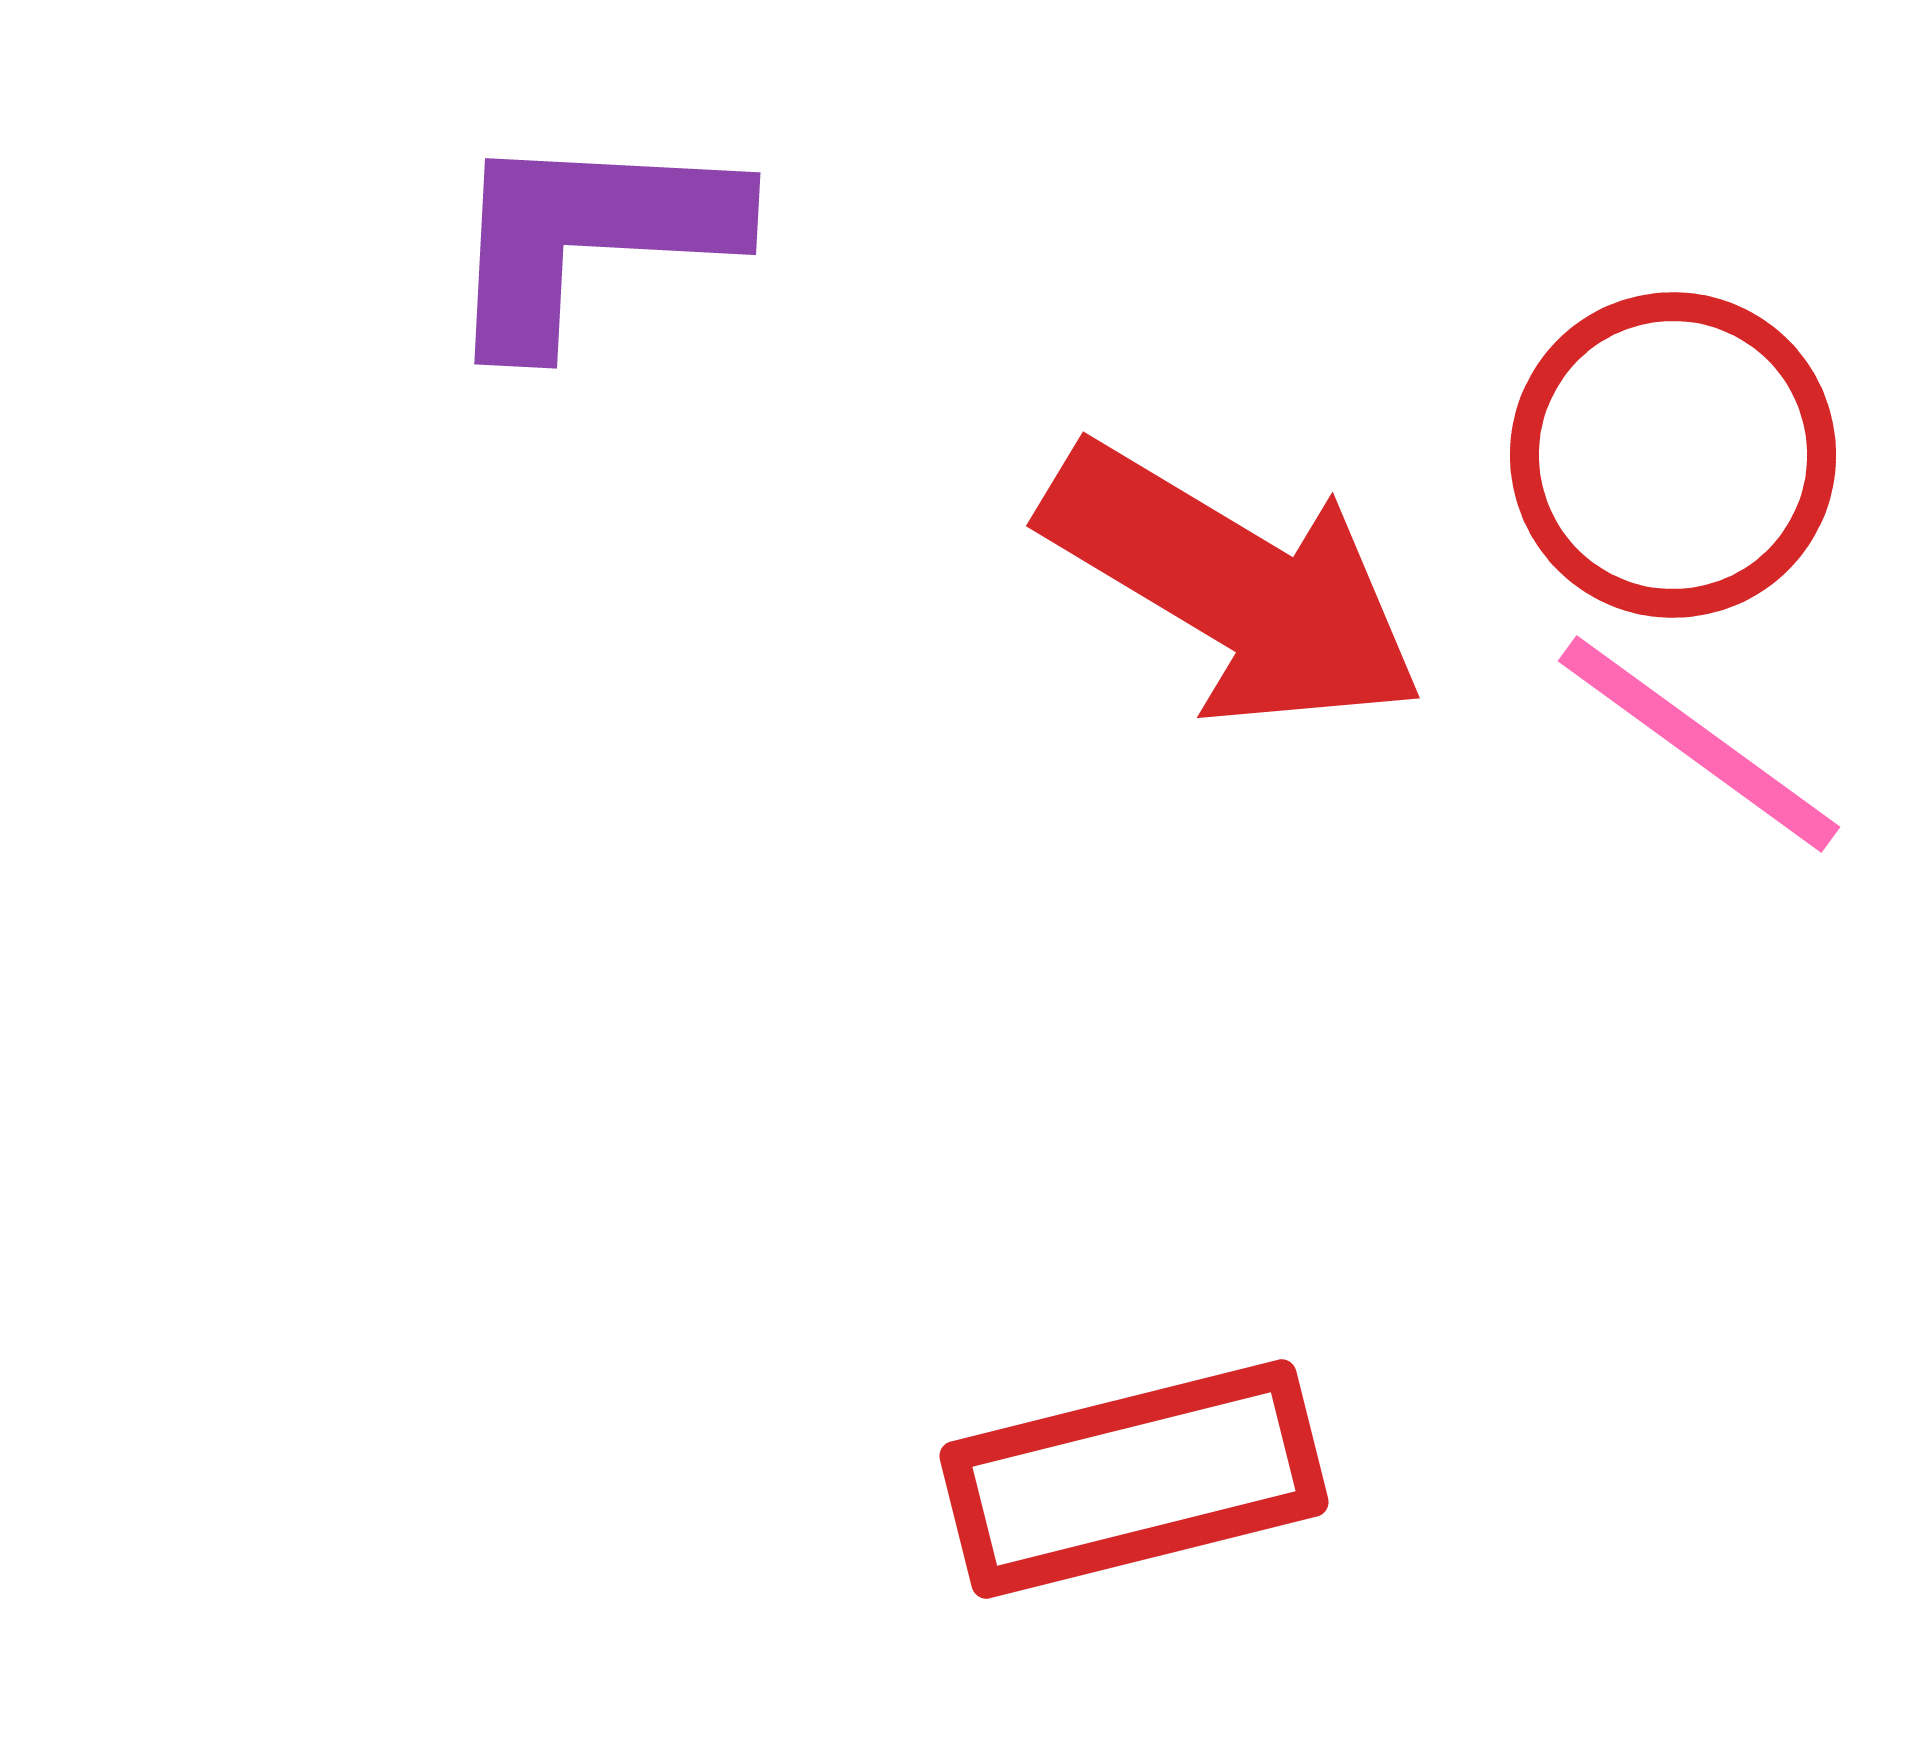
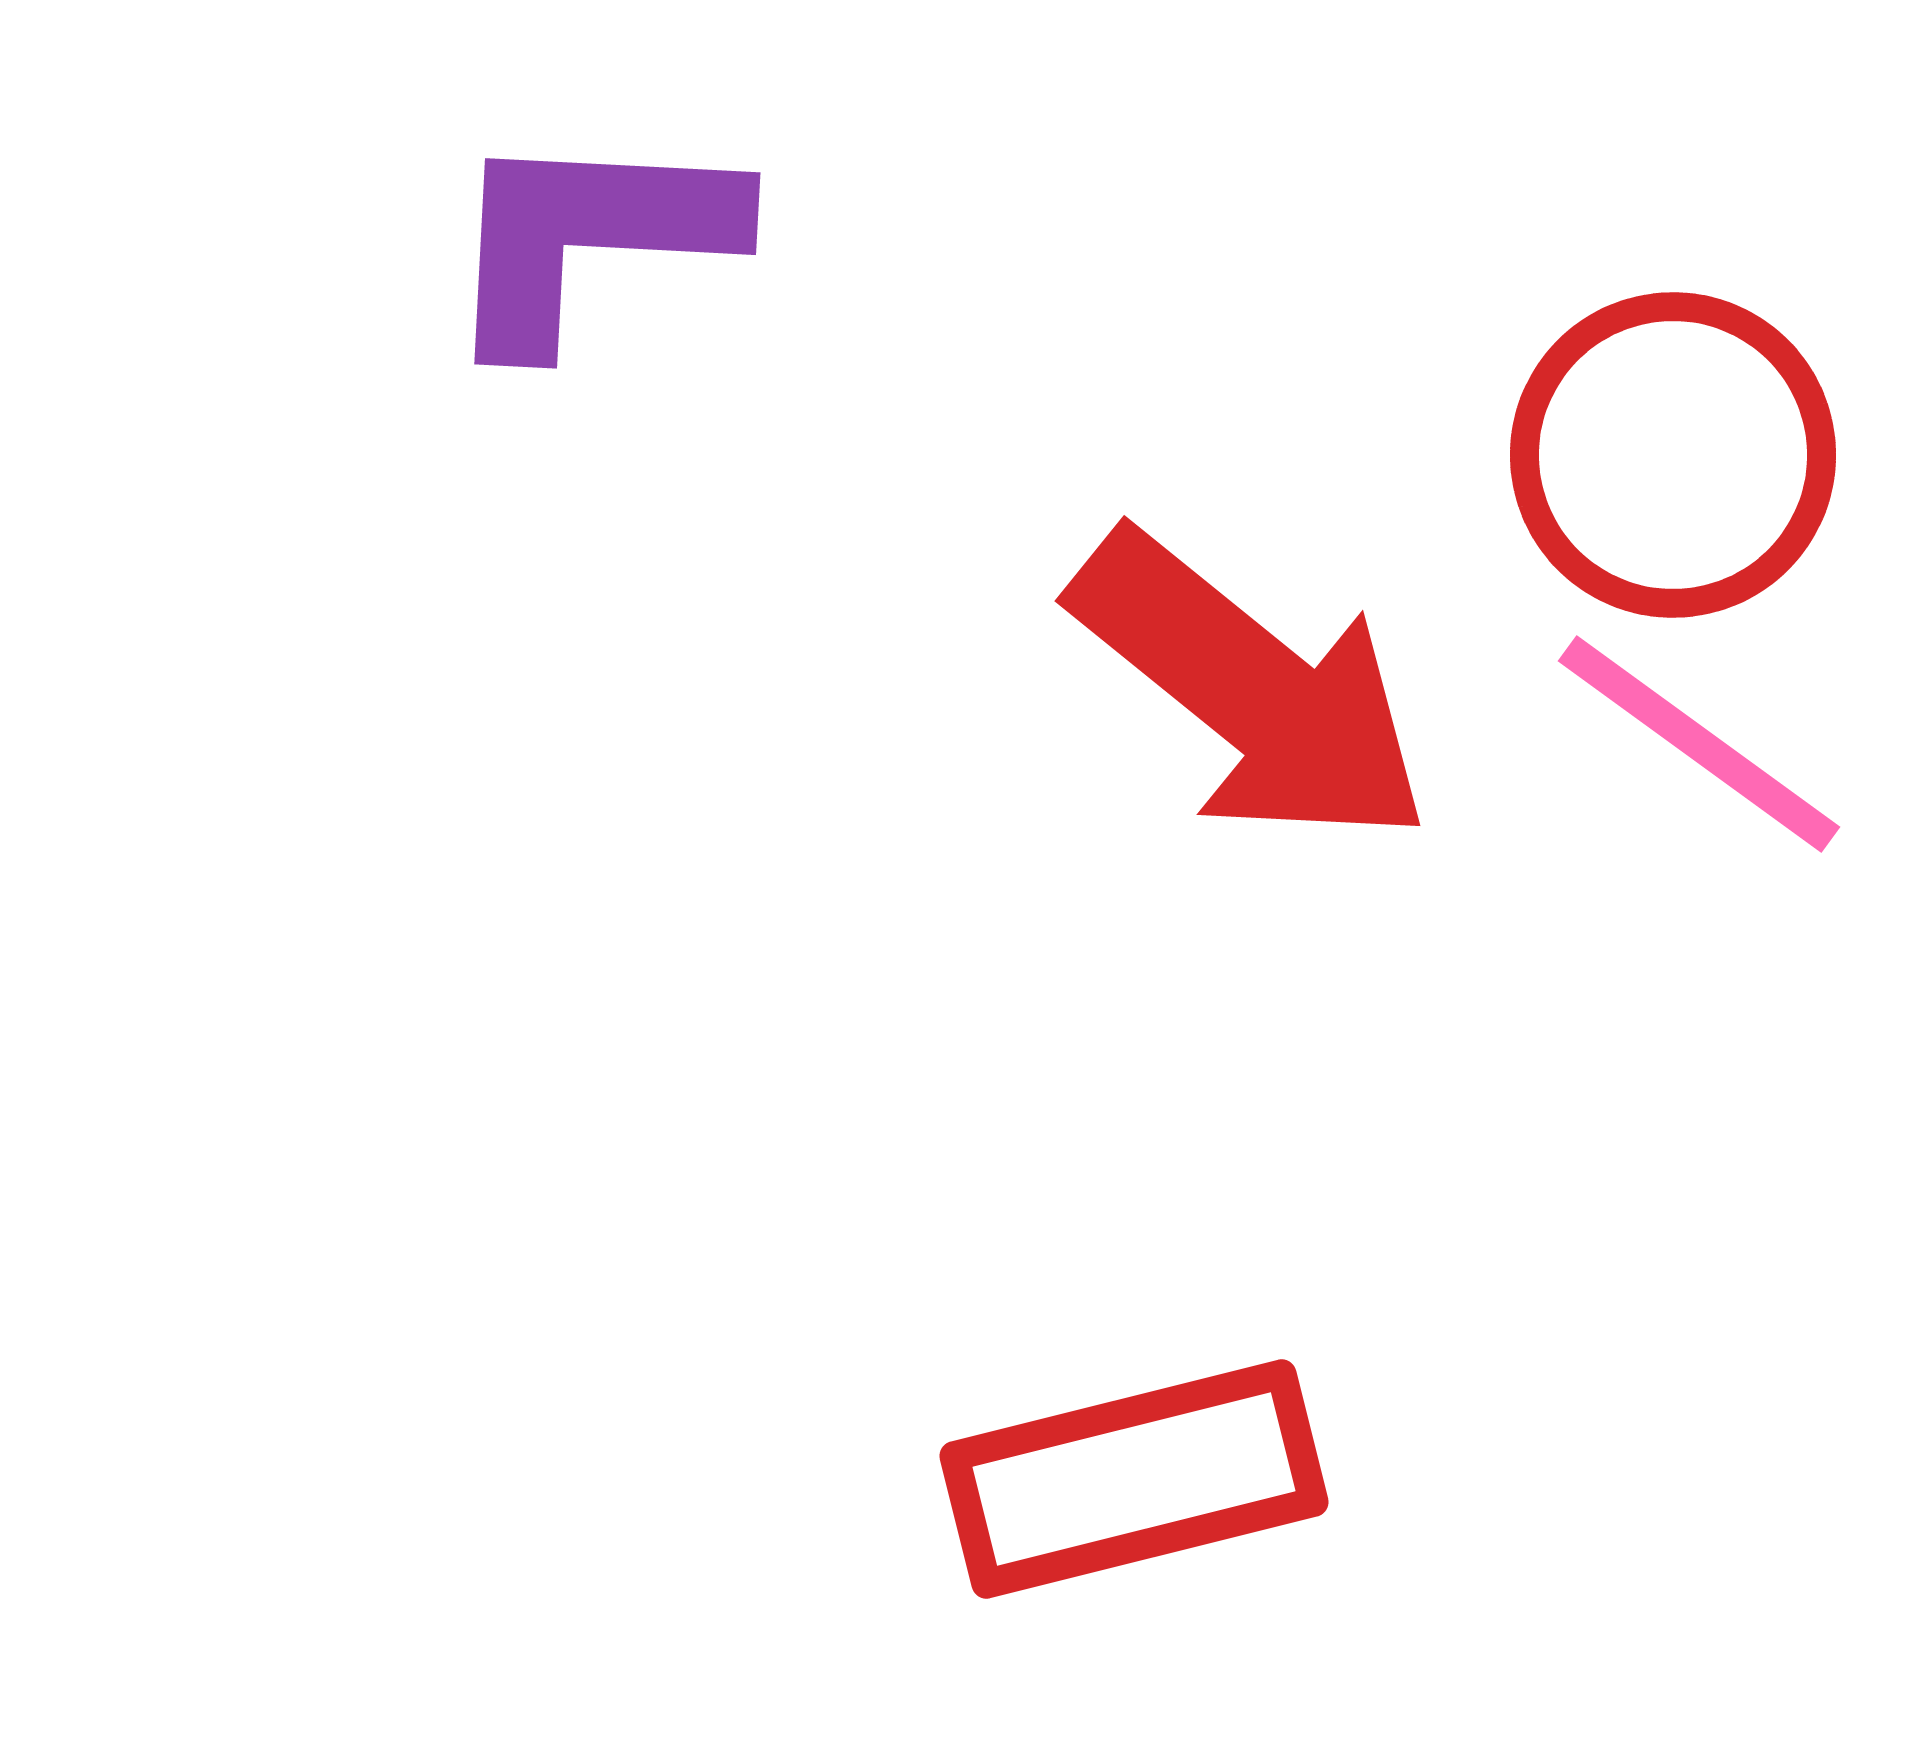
red arrow: moved 18 px right, 103 px down; rotated 8 degrees clockwise
